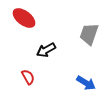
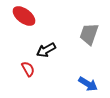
red ellipse: moved 2 px up
red semicircle: moved 8 px up
blue arrow: moved 2 px right, 1 px down
